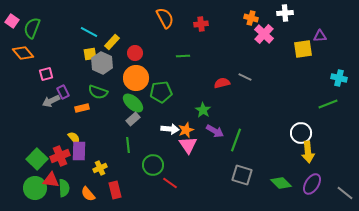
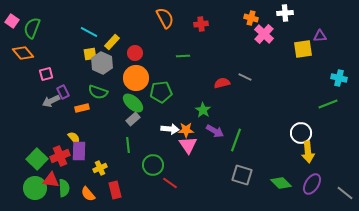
orange star at (186, 130): rotated 21 degrees clockwise
